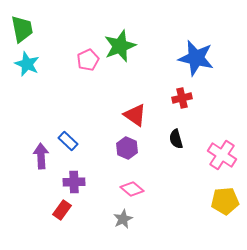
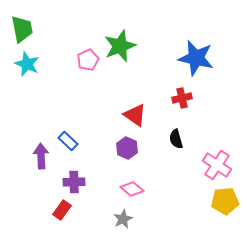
pink cross: moved 5 px left, 10 px down
